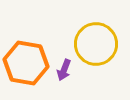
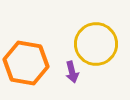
purple arrow: moved 8 px right, 2 px down; rotated 35 degrees counterclockwise
